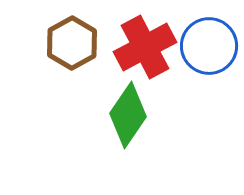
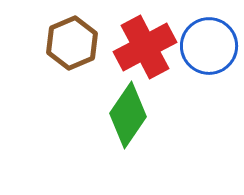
brown hexagon: rotated 6 degrees clockwise
